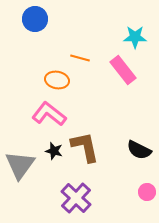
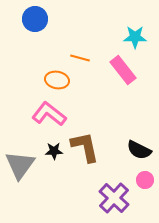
black star: rotated 18 degrees counterclockwise
pink circle: moved 2 px left, 12 px up
purple cross: moved 38 px right
